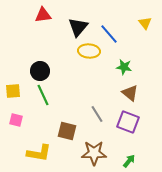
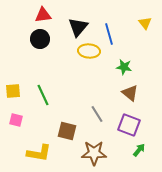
blue line: rotated 25 degrees clockwise
black circle: moved 32 px up
purple square: moved 1 px right, 3 px down
green arrow: moved 10 px right, 11 px up
